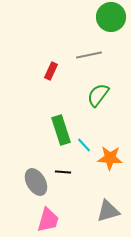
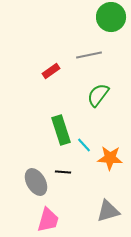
red rectangle: rotated 30 degrees clockwise
